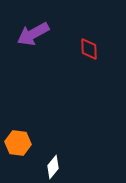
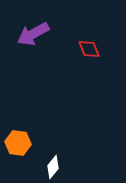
red diamond: rotated 20 degrees counterclockwise
